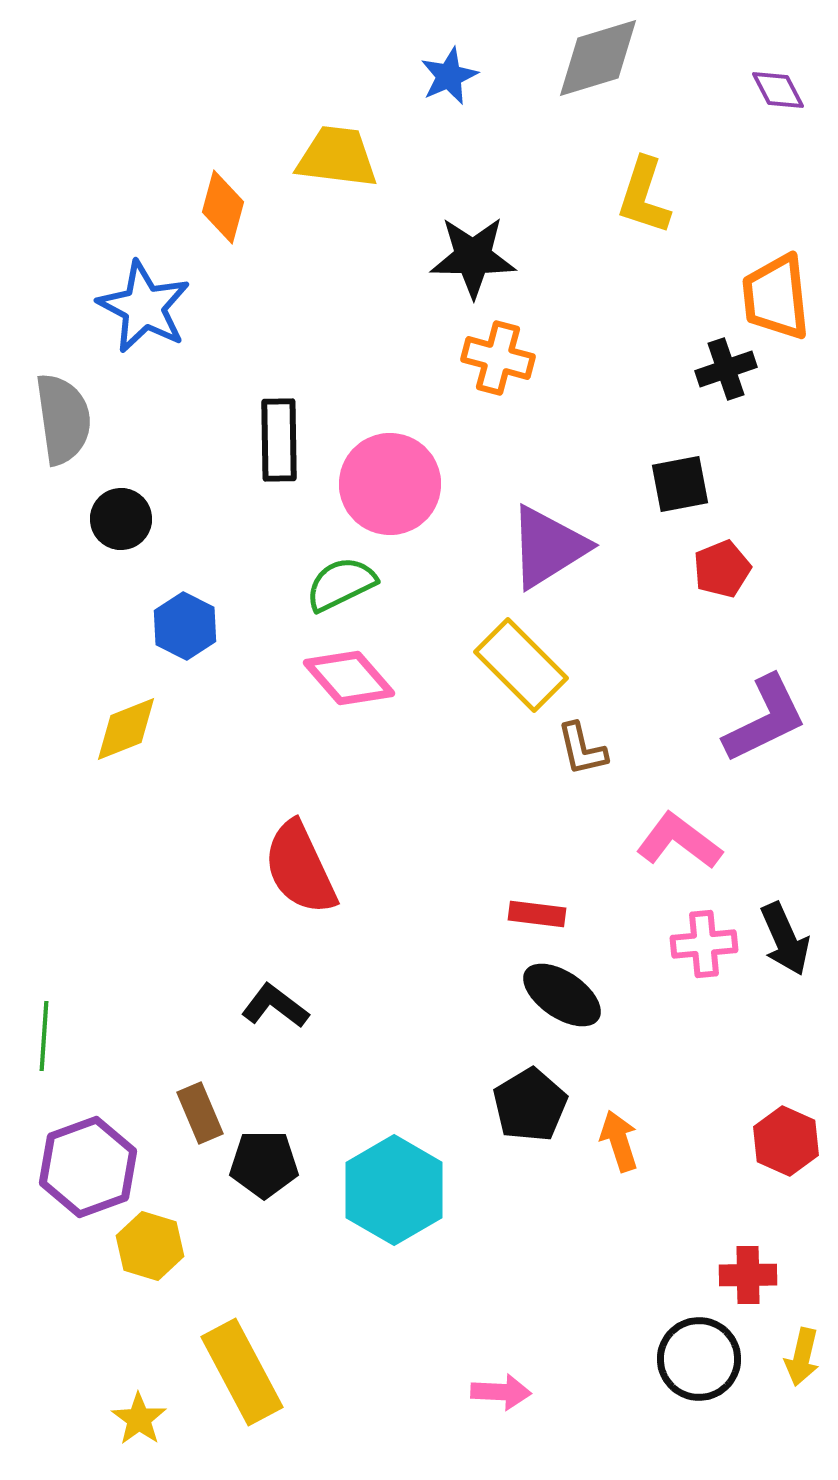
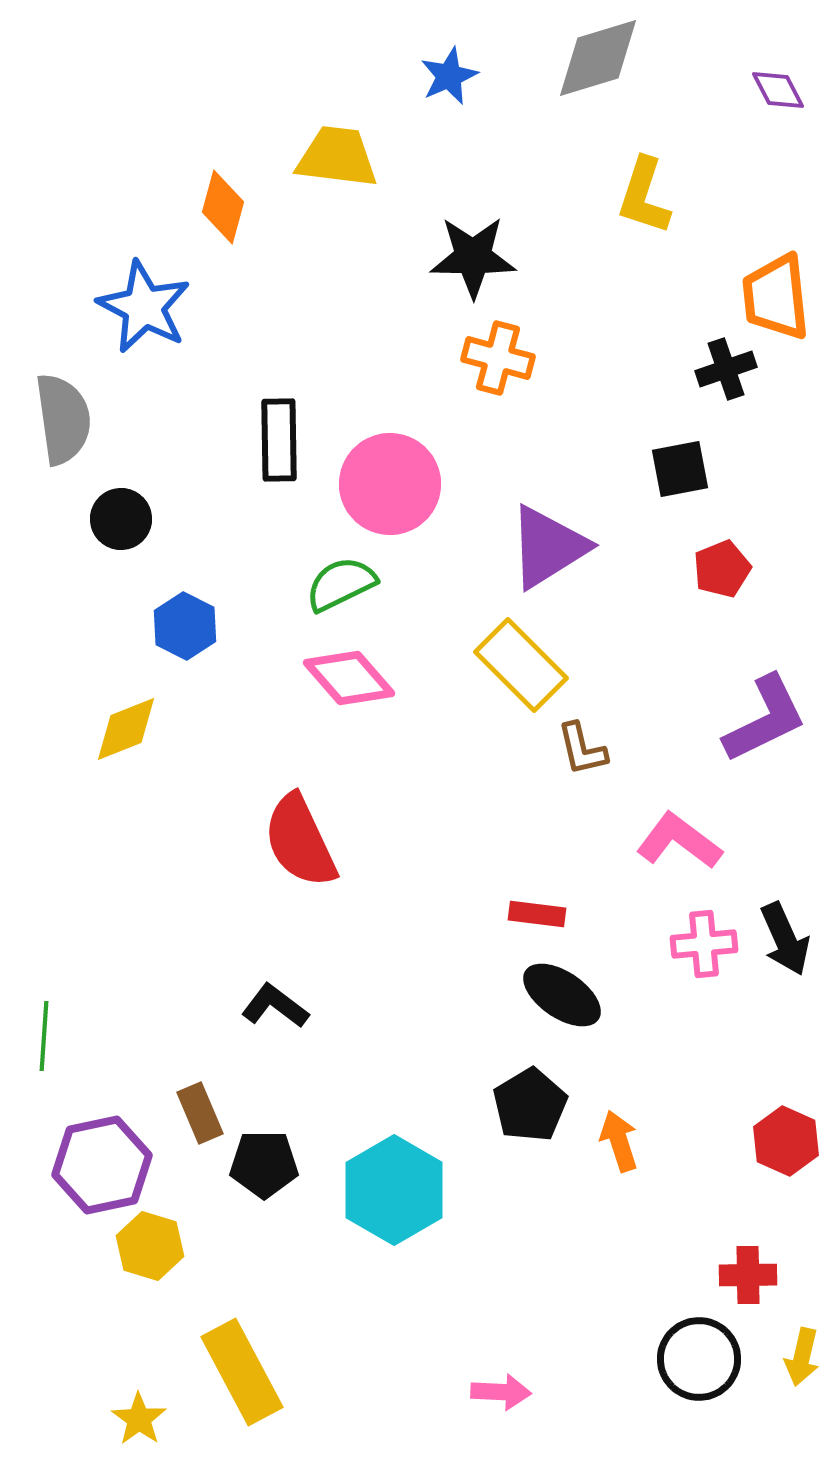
black square at (680, 484): moved 15 px up
red semicircle at (300, 868): moved 27 px up
purple hexagon at (88, 1167): moved 14 px right, 2 px up; rotated 8 degrees clockwise
